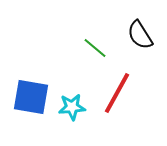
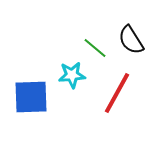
black semicircle: moved 9 px left, 5 px down
blue square: rotated 12 degrees counterclockwise
cyan star: moved 32 px up
